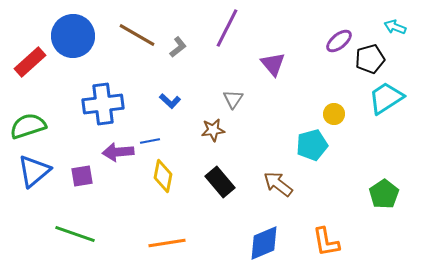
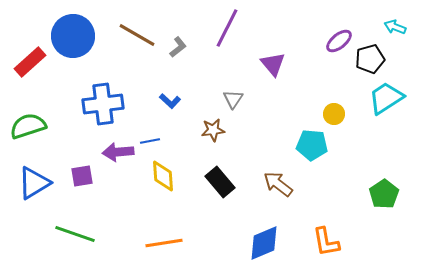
cyan pentagon: rotated 20 degrees clockwise
blue triangle: moved 12 px down; rotated 9 degrees clockwise
yellow diamond: rotated 16 degrees counterclockwise
orange line: moved 3 px left
